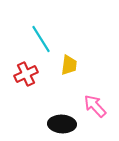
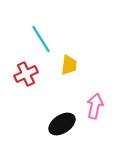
pink arrow: rotated 55 degrees clockwise
black ellipse: rotated 36 degrees counterclockwise
